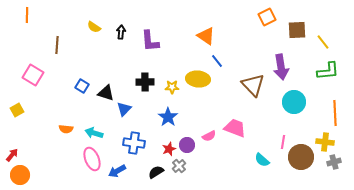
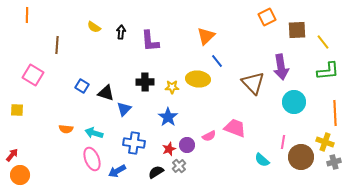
orange triangle at (206, 36): rotated 42 degrees clockwise
brown triangle at (253, 85): moved 2 px up
yellow square at (17, 110): rotated 32 degrees clockwise
yellow cross at (325, 142): rotated 12 degrees clockwise
